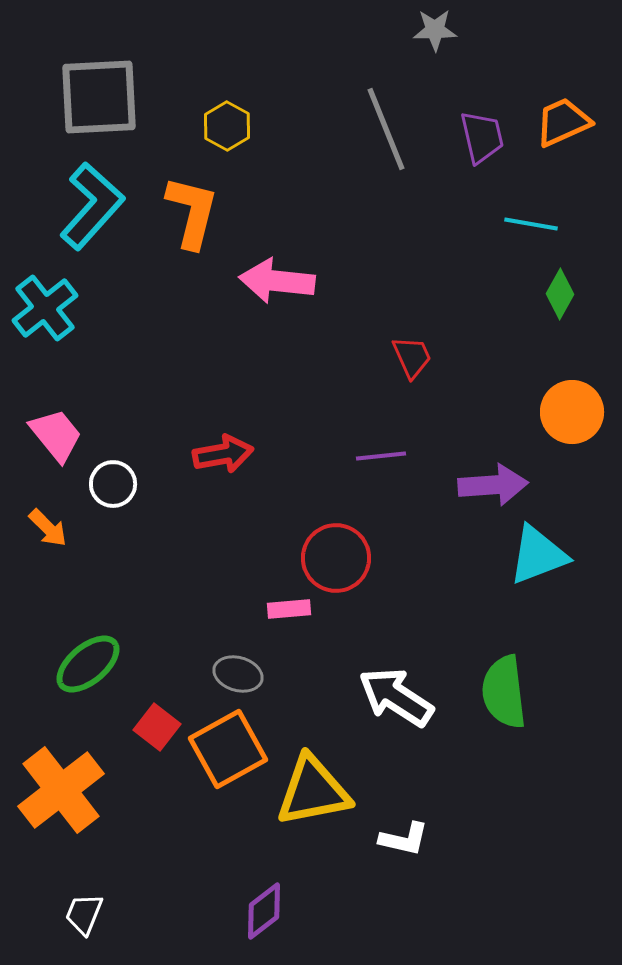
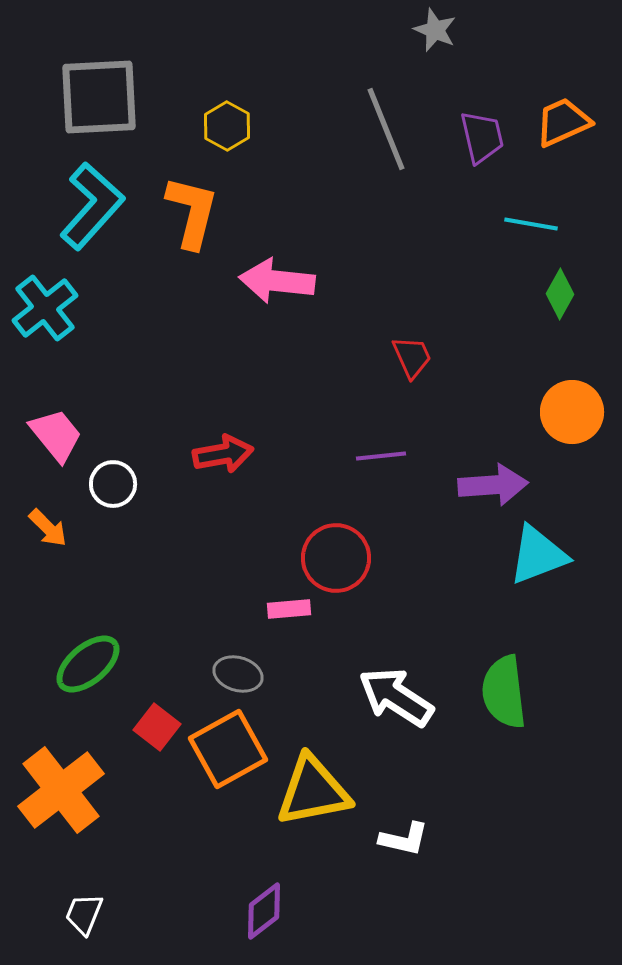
gray star: rotated 24 degrees clockwise
